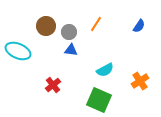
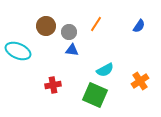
blue triangle: moved 1 px right
red cross: rotated 28 degrees clockwise
green square: moved 4 px left, 5 px up
